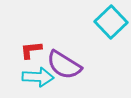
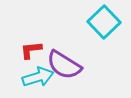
cyan square: moved 7 px left
cyan arrow: rotated 20 degrees counterclockwise
